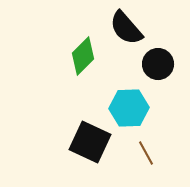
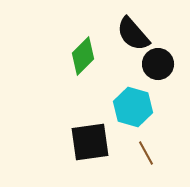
black semicircle: moved 7 px right, 6 px down
cyan hexagon: moved 4 px right, 1 px up; rotated 18 degrees clockwise
black square: rotated 33 degrees counterclockwise
